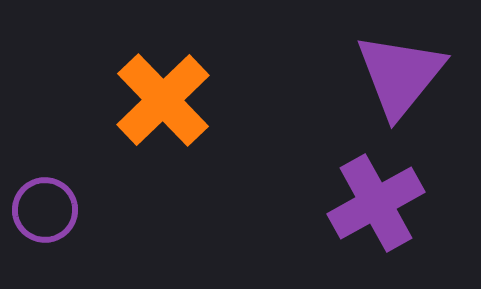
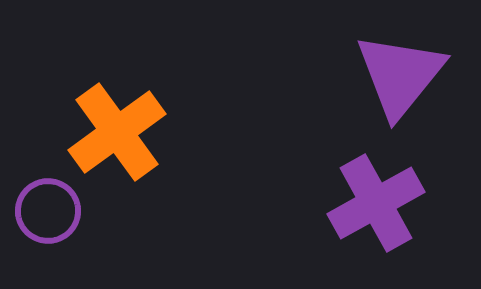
orange cross: moved 46 px left, 32 px down; rotated 8 degrees clockwise
purple circle: moved 3 px right, 1 px down
